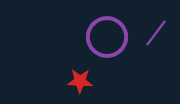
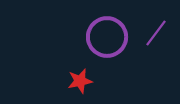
red star: rotated 15 degrees counterclockwise
